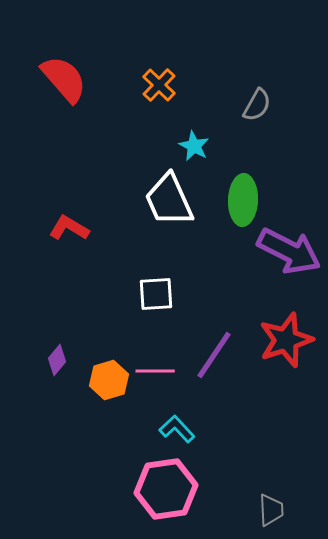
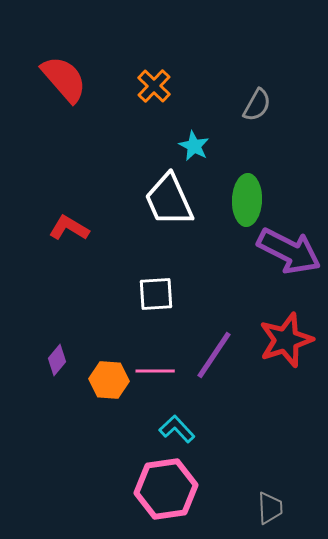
orange cross: moved 5 px left, 1 px down
green ellipse: moved 4 px right
orange hexagon: rotated 21 degrees clockwise
gray trapezoid: moved 1 px left, 2 px up
